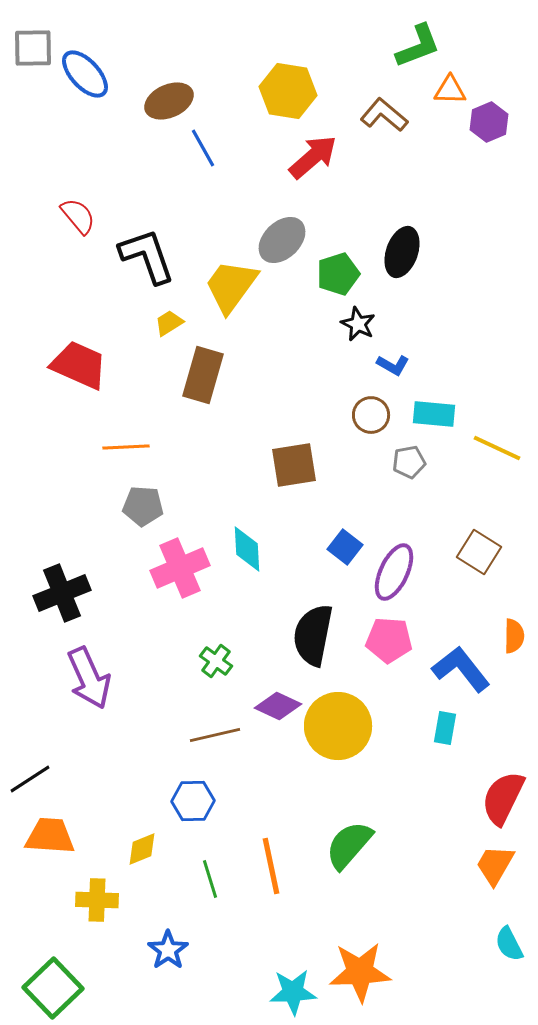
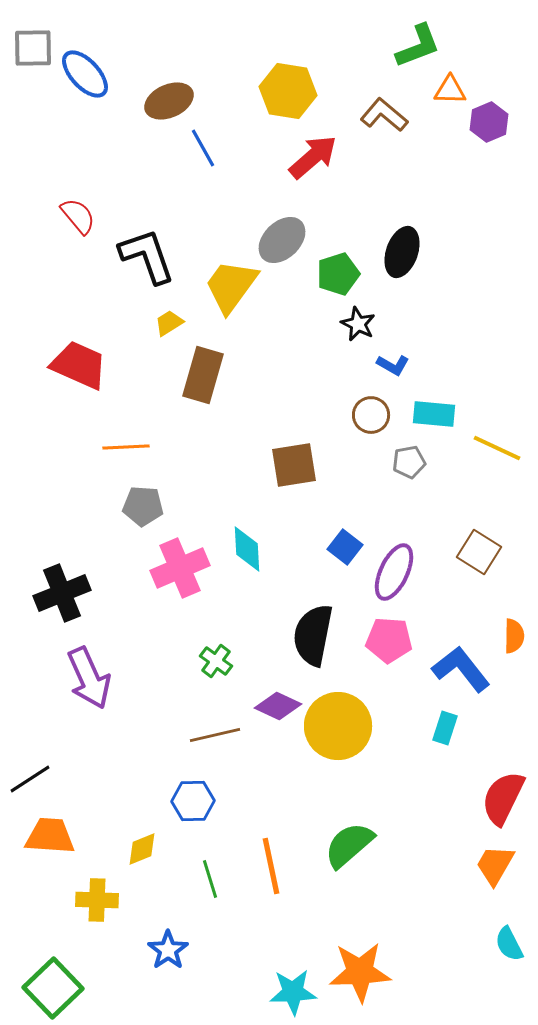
cyan rectangle at (445, 728): rotated 8 degrees clockwise
green semicircle at (349, 845): rotated 8 degrees clockwise
